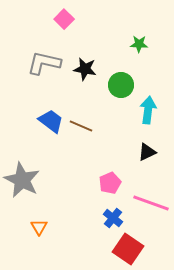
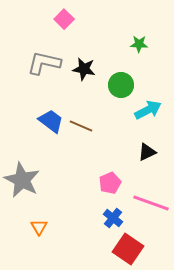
black star: moved 1 px left
cyan arrow: rotated 56 degrees clockwise
